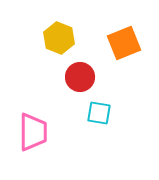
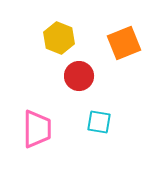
red circle: moved 1 px left, 1 px up
cyan square: moved 9 px down
pink trapezoid: moved 4 px right, 3 px up
